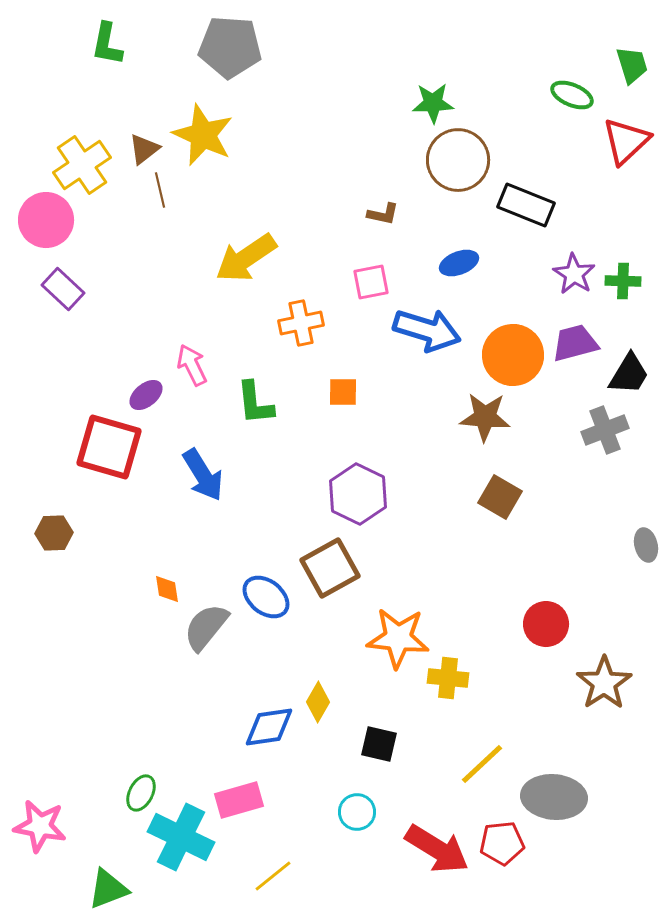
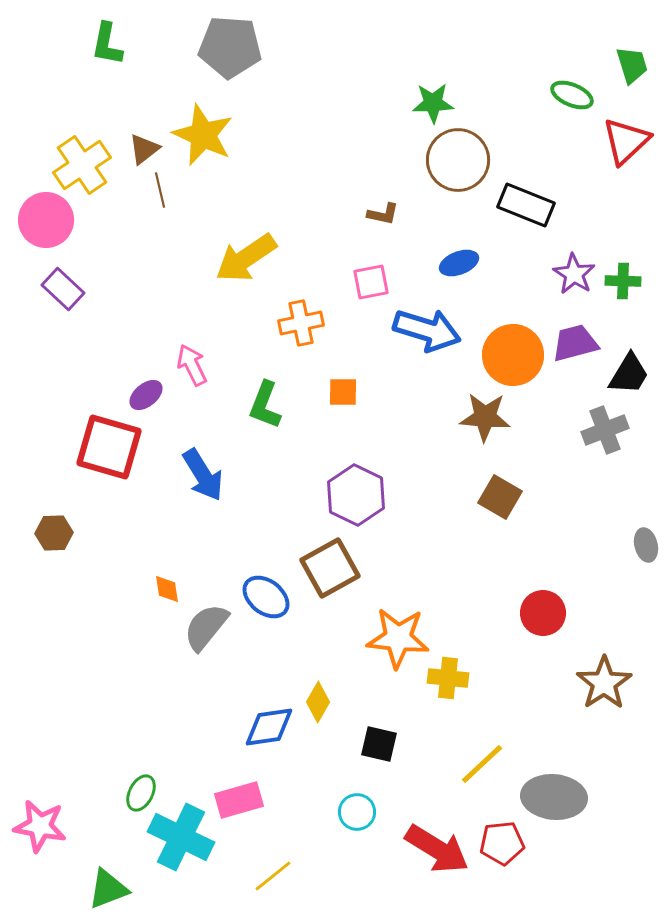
green L-shape at (255, 403): moved 10 px right, 2 px down; rotated 27 degrees clockwise
purple hexagon at (358, 494): moved 2 px left, 1 px down
red circle at (546, 624): moved 3 px left, 11 px up
